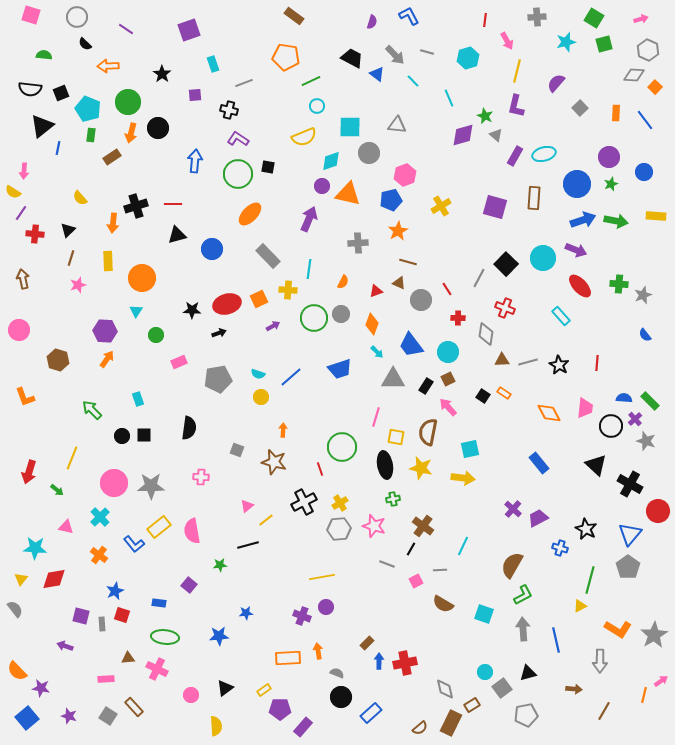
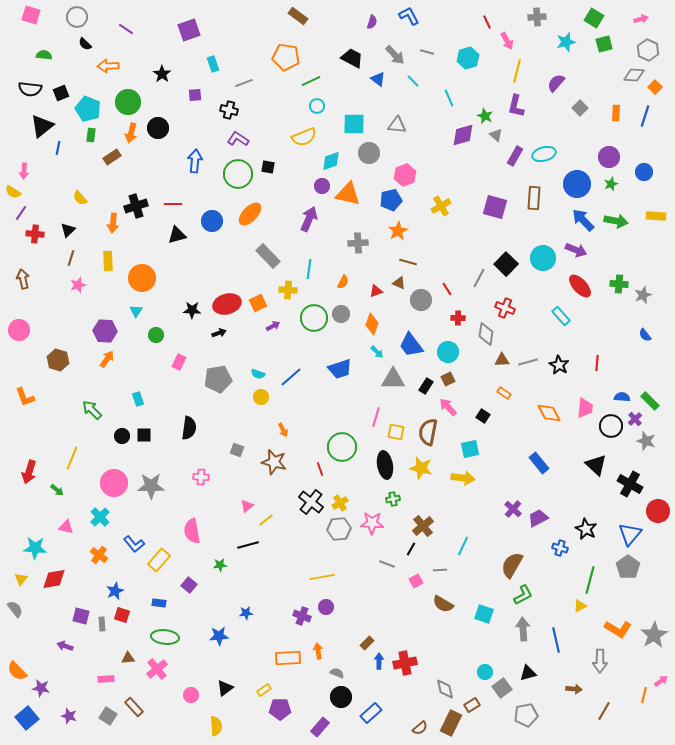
brown rectangle at (294, 16): moved 4 px right
red line at (485, 20): moved 2 px right, 2 px down; rotated 32 degrees counterclockwise
blue triangle at (377, 74): moved 1 px right, 5 px down
blue line at (645, 120): moved 4 px up; rotated 55 degrees clockwise
cyan square at (350, 127): moved 4 px right, 3 px up
blue arrow at (583, 220): rotated 115 degrees counterclockwise
blue circle at (212, 249): moved 28 px up
orange square at (259, 299): moved 1 px left, 4 px down
pink rectangle at (179, 362): rotated 42 degrees counterclockwise
black square at (483, 396): moved 20 px down
blue semicircle at (624, 398): moved 2 px left, 1 px up
orange arrow at (283, 430): rotated 152 degrees clockwise
yellow square at (396, 437): moved 5 px up
black cross at (304, 502): moved 7 px right; rotated 25 degrees counterclockwise
pink star at (374, 526): moved 2 px left, 3 px up; rotated 15 degrees counterclockwise
brown cross at (423, 526): rotated 15 degrees clockwise
yellow rectangle at (159, 527): moved 33 px down; rotated 10 degrees counterclockwise
pink cross at (157, 669): rotated 25 degrees clockwise
purple rectangle at (303, 727): moved 17 px right
